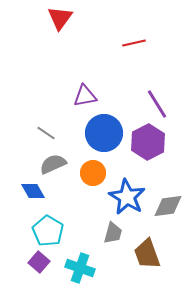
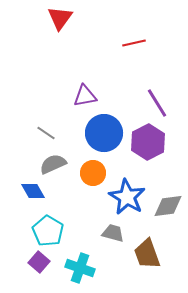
purple line: moved 1 px up
gray trapezoid: rotated 90 degrees counterclockwise
